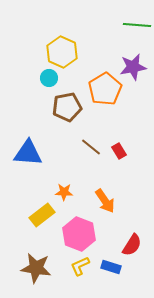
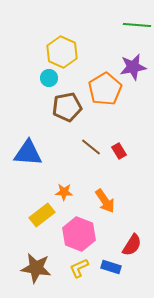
yellow L-shape: moved 1 px left, 2 px down
